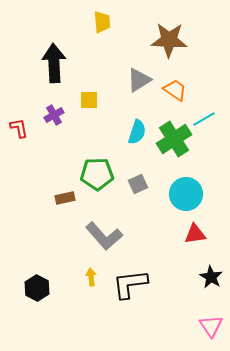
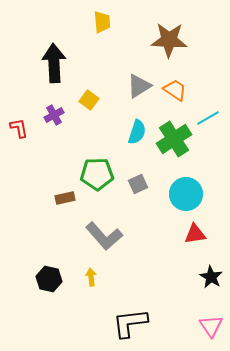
gray triangle: moved 6 px down
yellow square: rotated 36 degrees clockwise
cyan line: moved 4 px right, 1 px up
black L-shape: moved 39 px down
black hexagon: moved 12 px right, 9 px up; rotated 15 degrees counterclockwise
